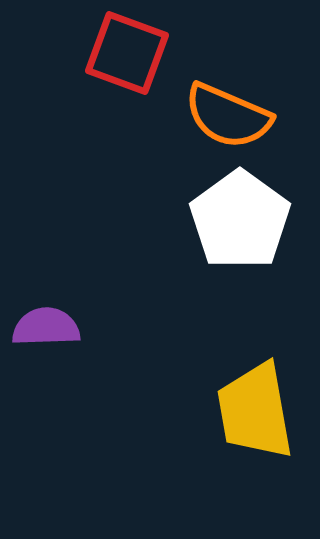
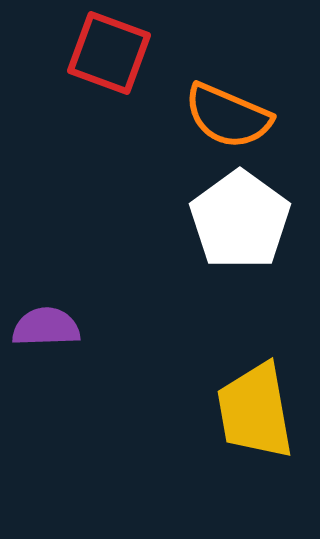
red square: moved 18 px left
